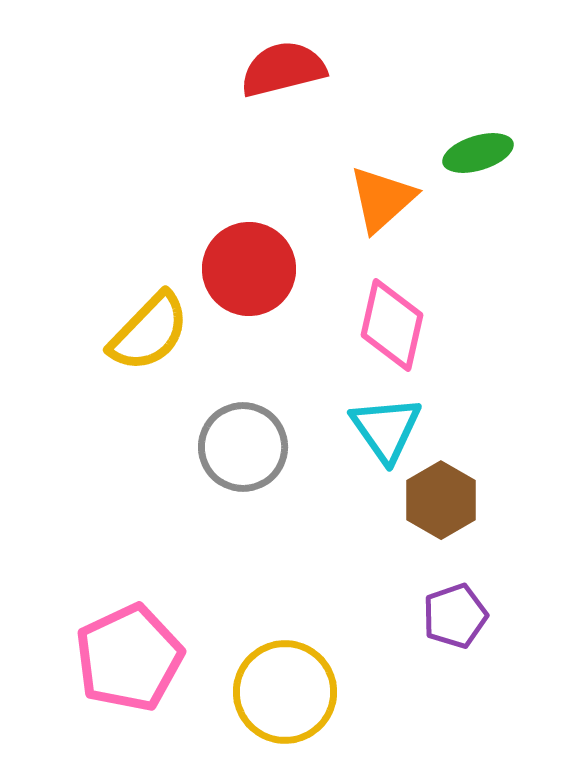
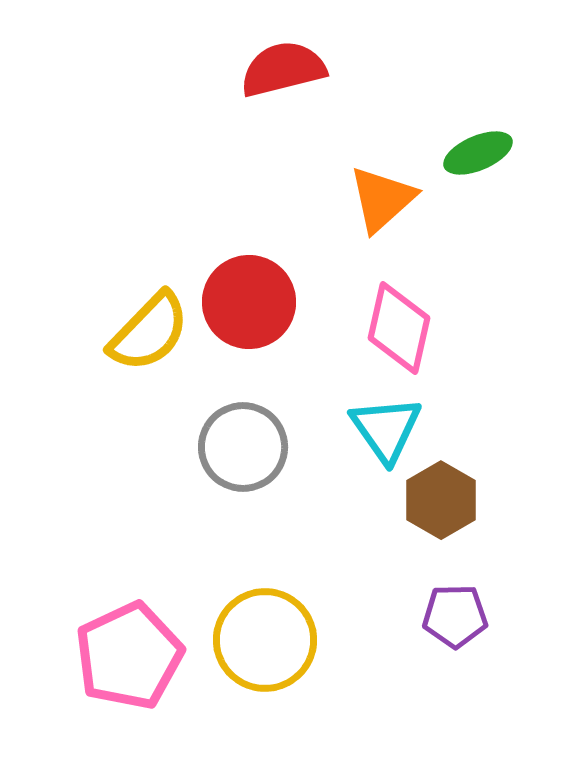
green ellipse: rotated 6 degrees counterclockwise
red circle: moved 33 px down
pink diamond: moved 7 px right, 3 px down
purple pentagon: rotated 18 degrees clockwise
pink pentagon: moved 2 px up
yellow circle: moved 20 px left, 52 px up
